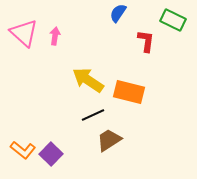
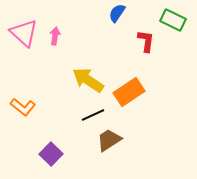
blue semicircle: moved 1 px left
orange rectangle: rotated 48 degrees counterclockwise
orange L-shape: moved 43 px up
